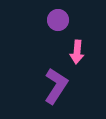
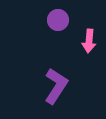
pink arrow: moved 12 px right, 11 px up
